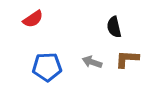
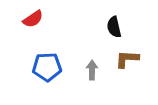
gray arrow: moved 8 px down; rotated 72 degrees clockwise
